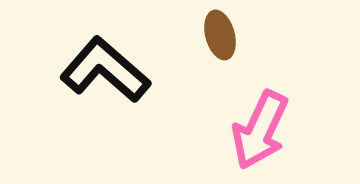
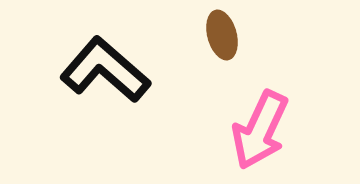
brown ellipse: moved 2 px right
